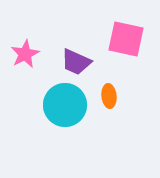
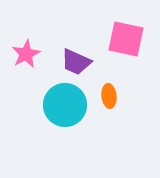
pink star: moved 1 px right
